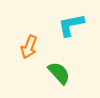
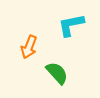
green semicircle: moved 2 px left
